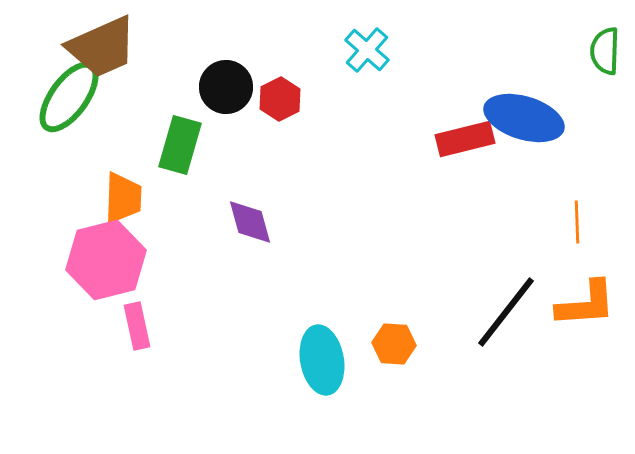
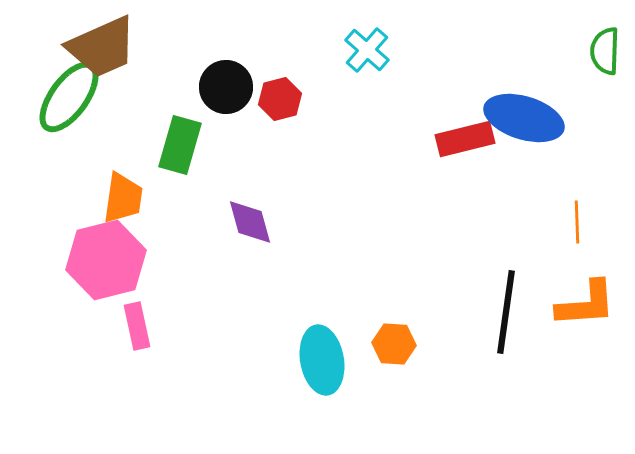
red hexagon: rotated 12 degrees clockwise
orange trapezoid: rotated 6 degrees clockwise
black line: rotated 30 degrees counterclockwise
